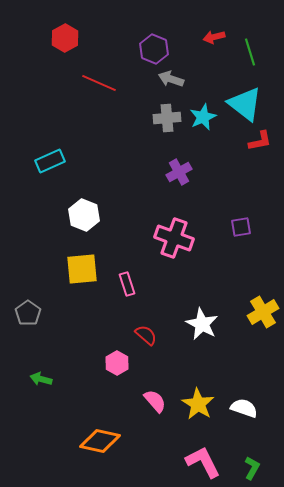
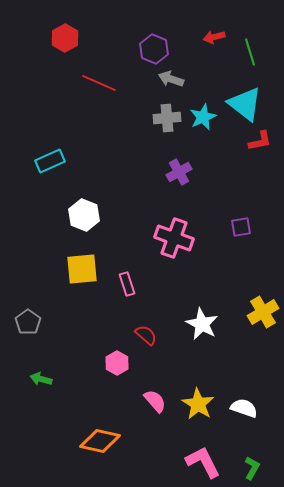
gray pentagon: moved 9 px down
